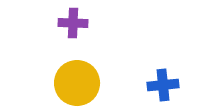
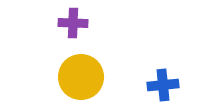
yellow circle: moved 4 px right, 6 px up
